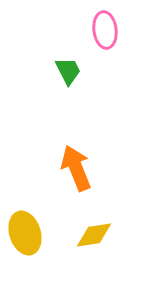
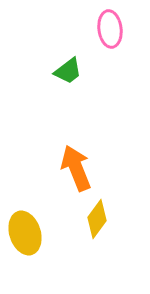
pink ellipse: moved 5 px right, 1 px up
green trapezoid: rotated 80 degrees clockwise
yellow diamond: moved 3 px right, 16 px up; rotated 45 degrees counterclockwise
